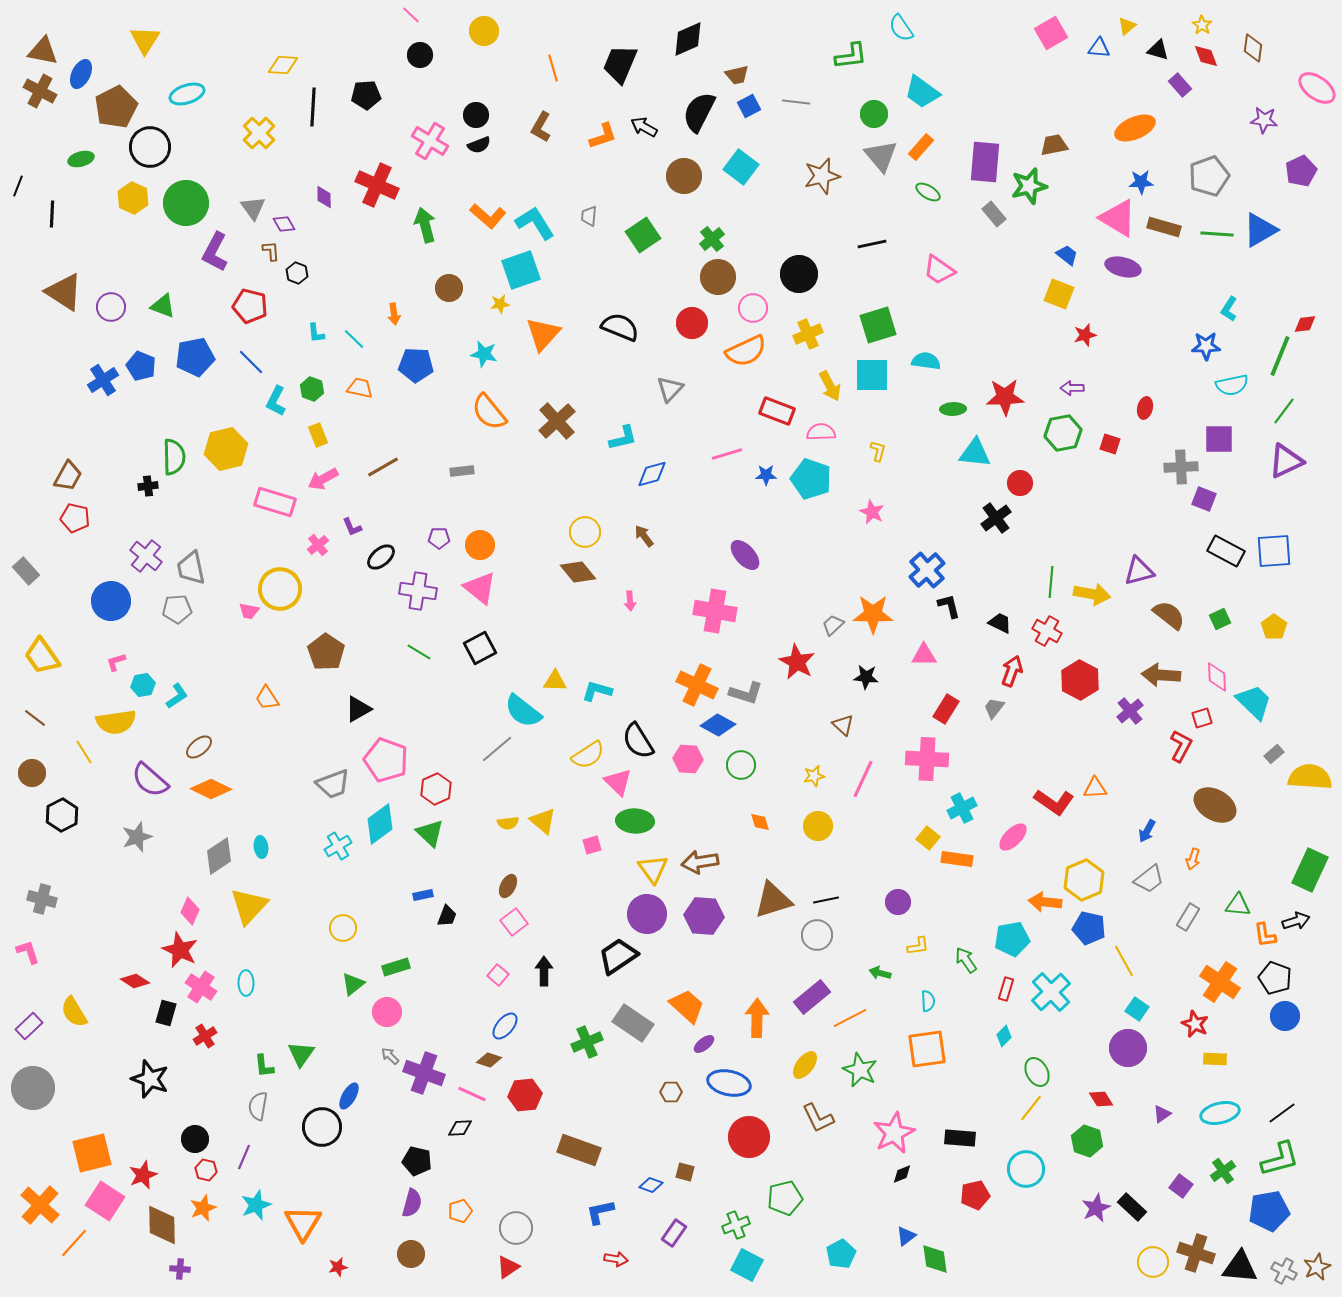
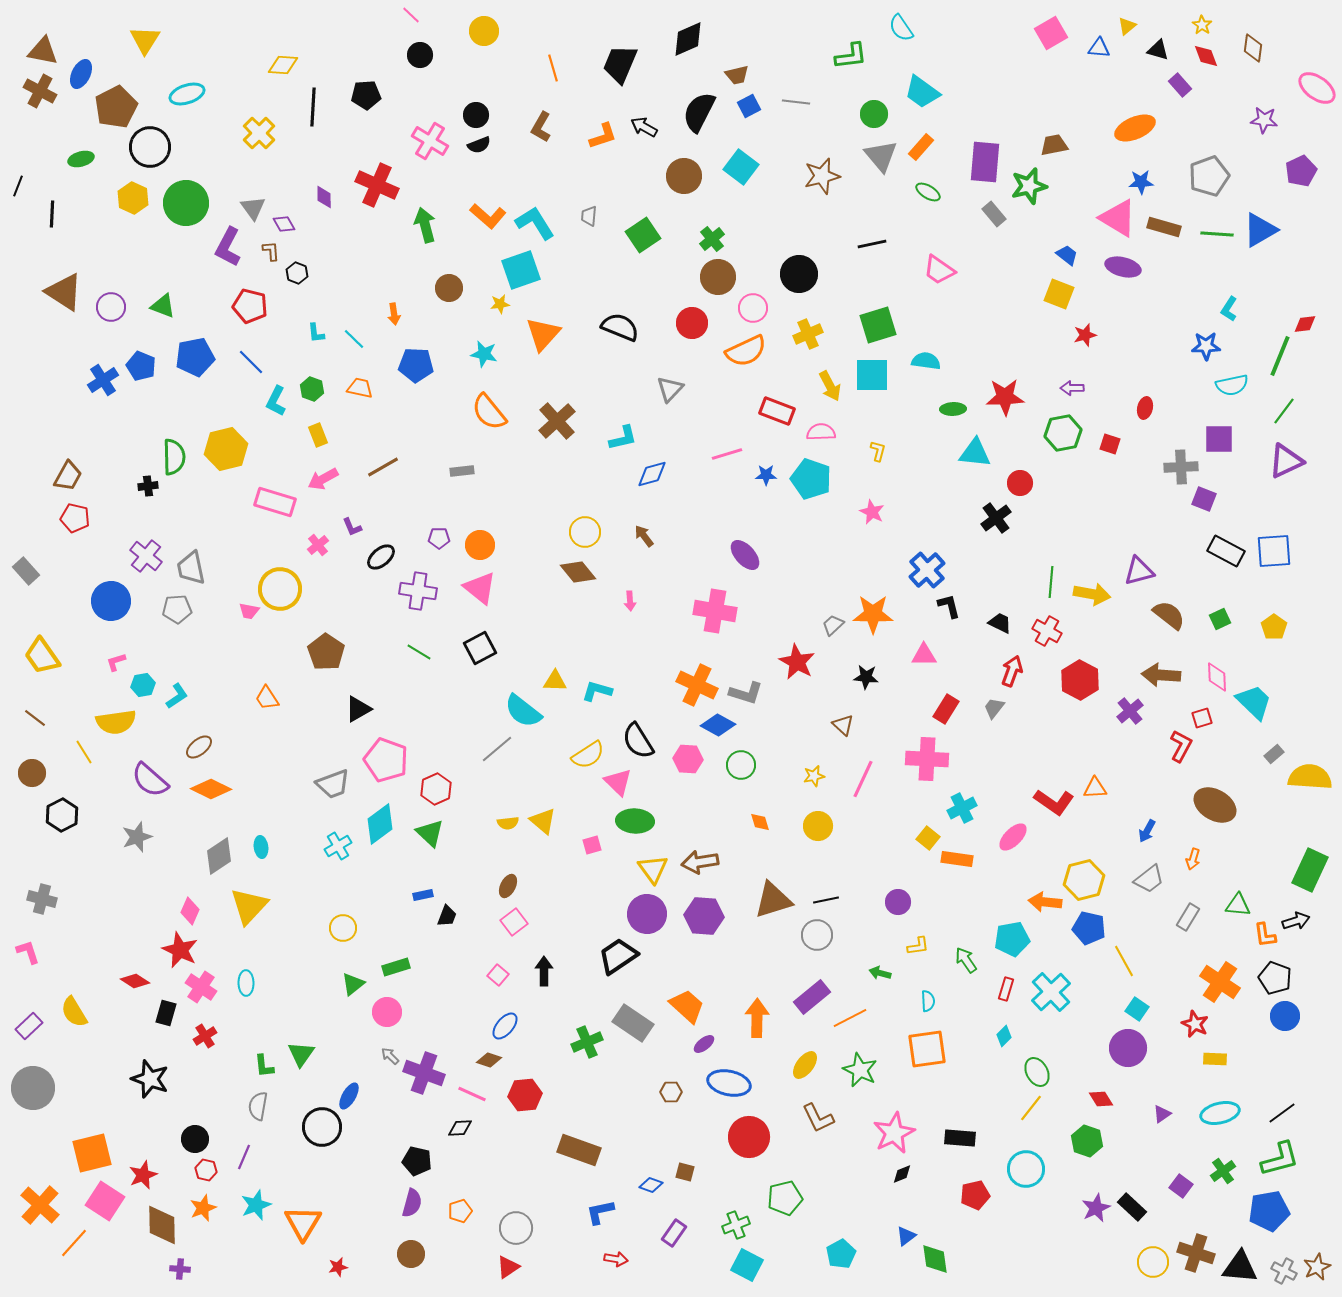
purple L-shape at (215, 252): moved 13 px right, 5 px up
yellow hexagon at (1084, 880): rotated 9 degrees clockwise
